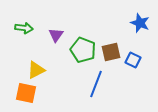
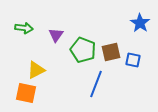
blue star: rotated 12 degrees clockwise
blue square: rotated 14 degrees counterclockwise
